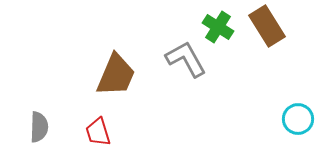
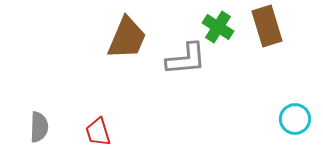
brown rectangle: rotated 15 degrees clockwise
gray L-shape: rotated 114 degrees clockwise
brown trapezoid: moved 11 px right, 37 px up
cyan circle: moved 3 px left
